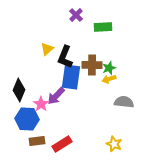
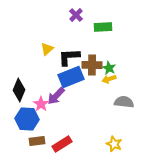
black L-shape: moved 4 px right; rotated 65 degrees clockwise
green star: rotated 24 degrees counterclockwise
blue rectangle: rotated 60 degrees clockwise
